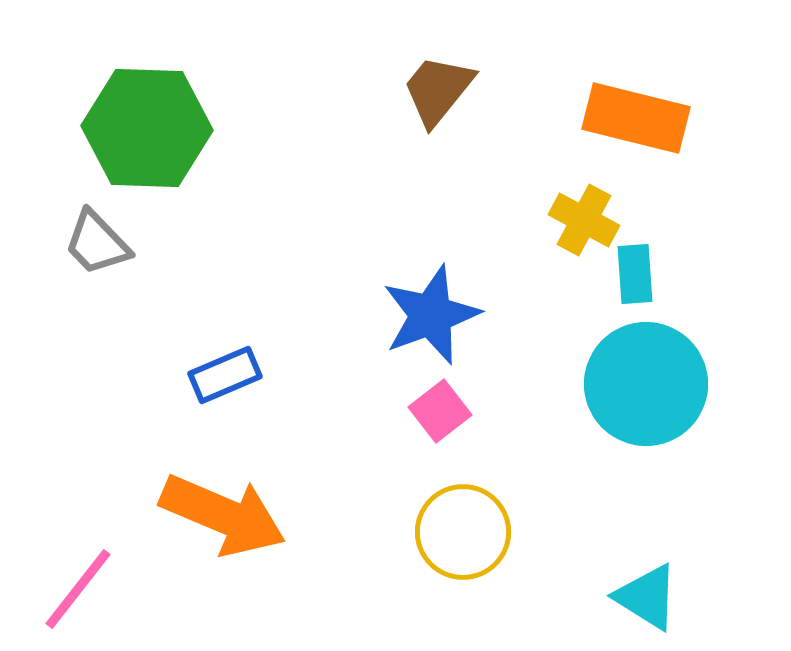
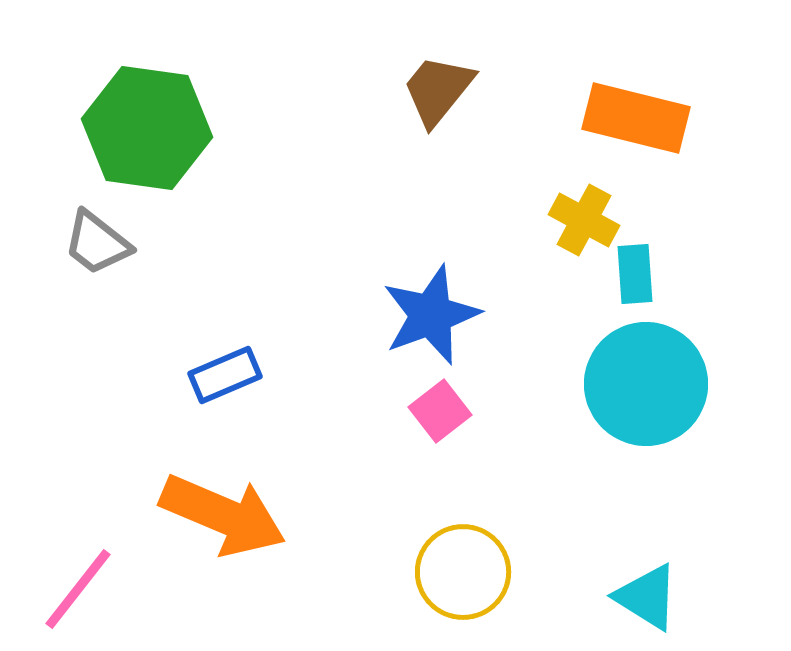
green hexagon: rotated 6 degrees clockwise
gray trapezoid: rotated 8 degrees counterclockwise
yellow circle: moved 40 px down
